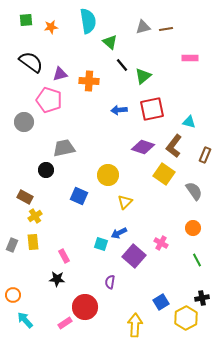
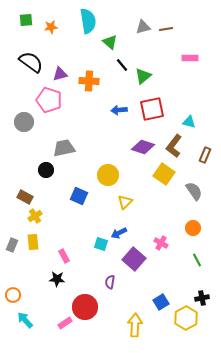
purple square at (134, 256): moved 3 px down
